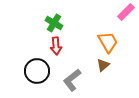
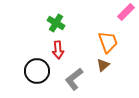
green cross: moved 2 px right
orange trapezoid: rotated 10 degrees clockwise
red arrow: moved 2 px right, 4 px down
gray L-shape: moved 2 px right, 1 px up
